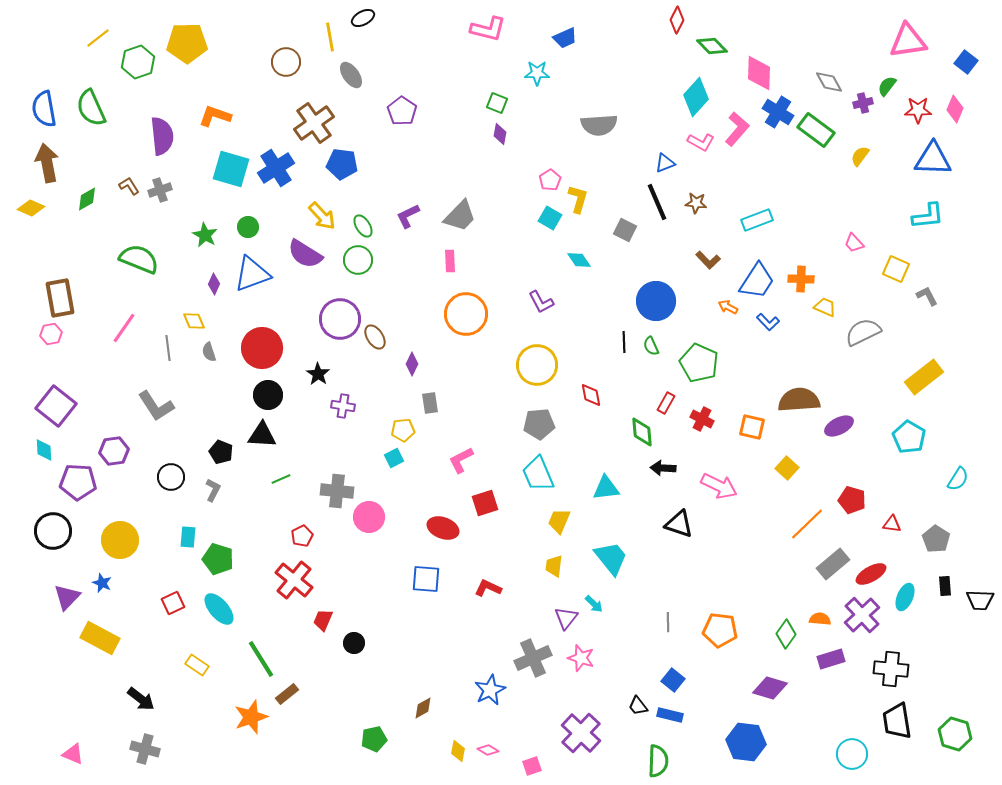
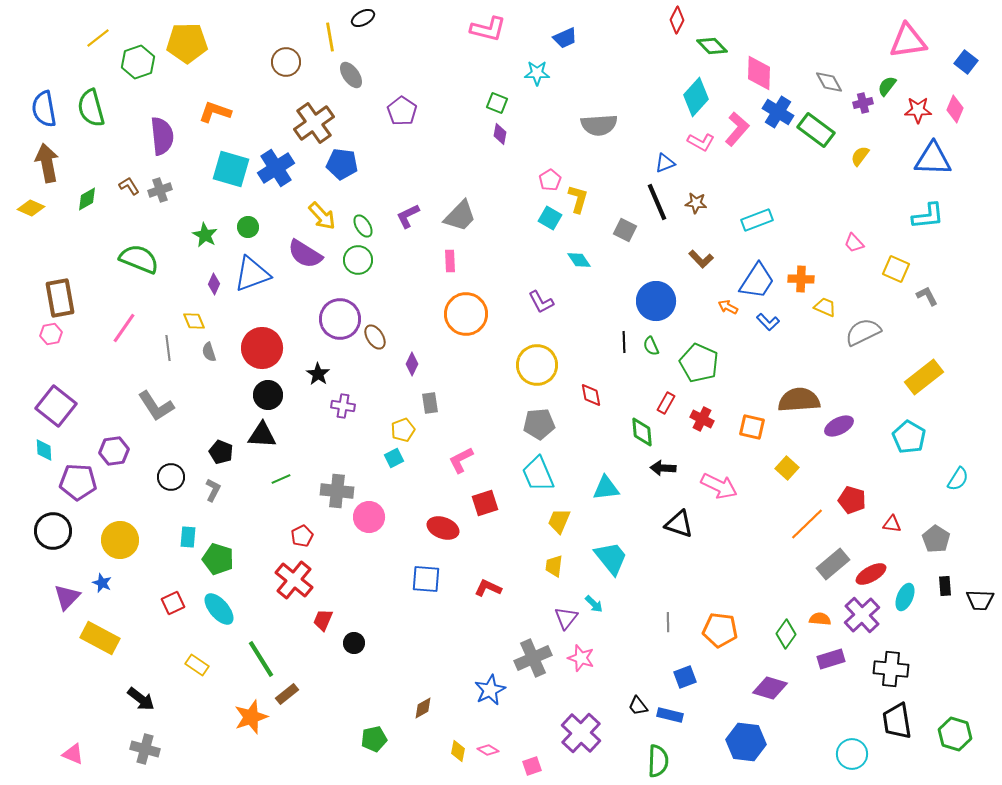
green semicircle at (91, 108): rotated 9 degrees clockwise
orange L-shape at (215, 116): moved 4 px up
brown L-shape at (708, 260): moved 7 px left, 1 px up
yellow pentagon at (403, 430): rotated 15 degrees counterclockwise
blue square at (673, 680): moved 12 px right, 3 px up; rotated 30 degrees clockwise
